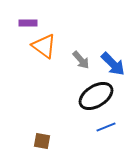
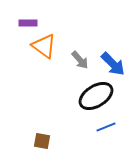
gray arrow: moved 1 px left
